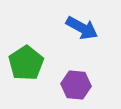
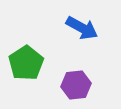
purple hexagon: rotated 12 degrees counterclockwise
